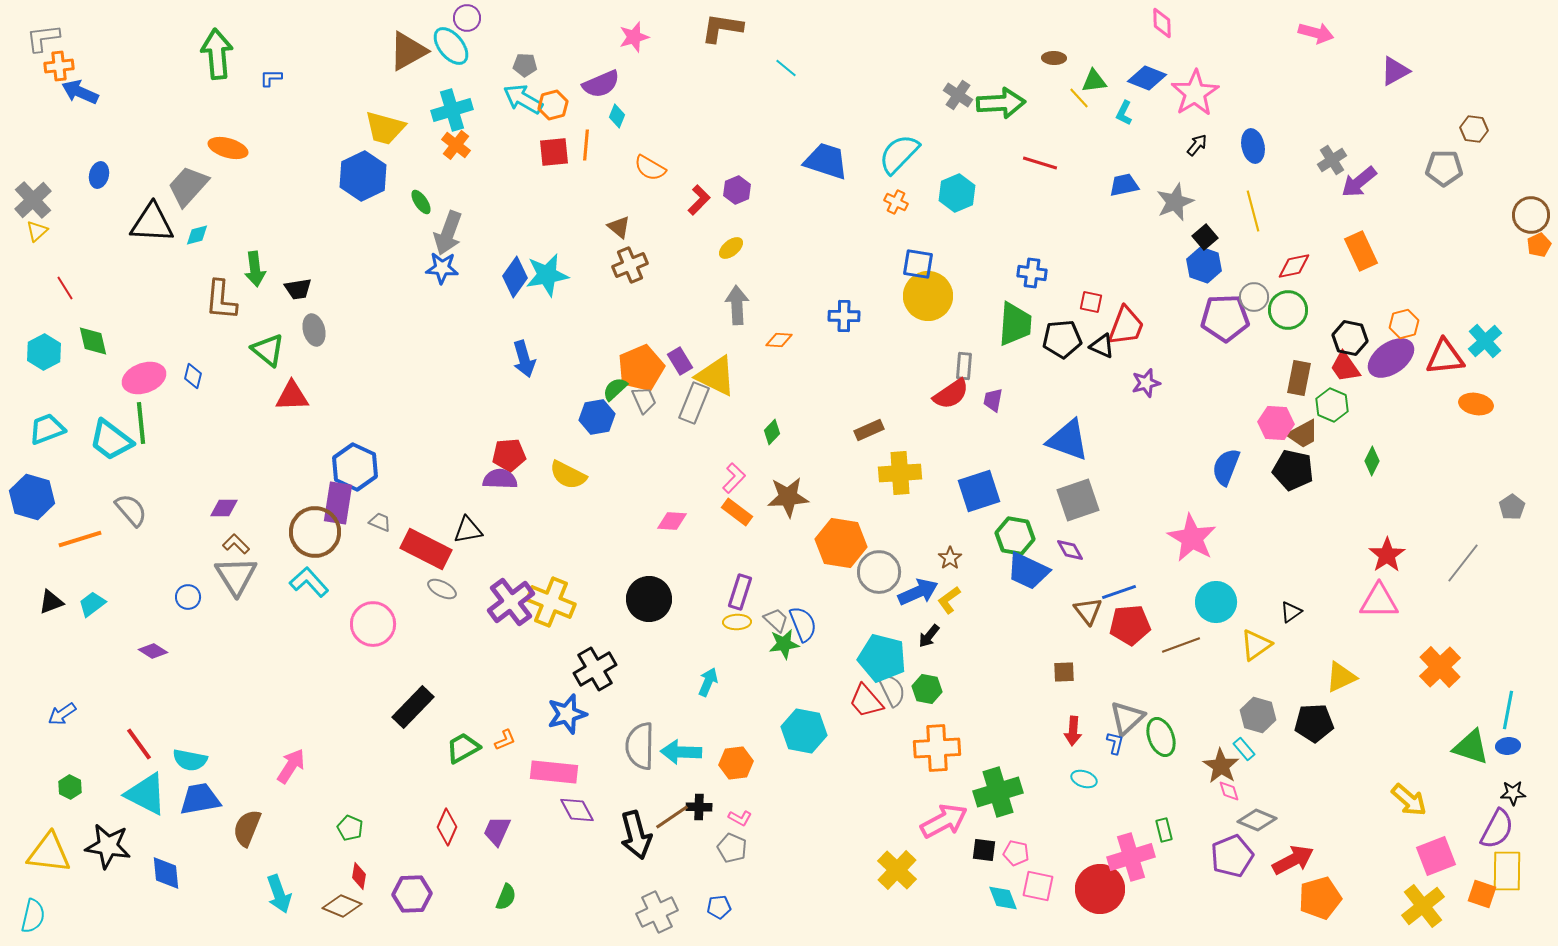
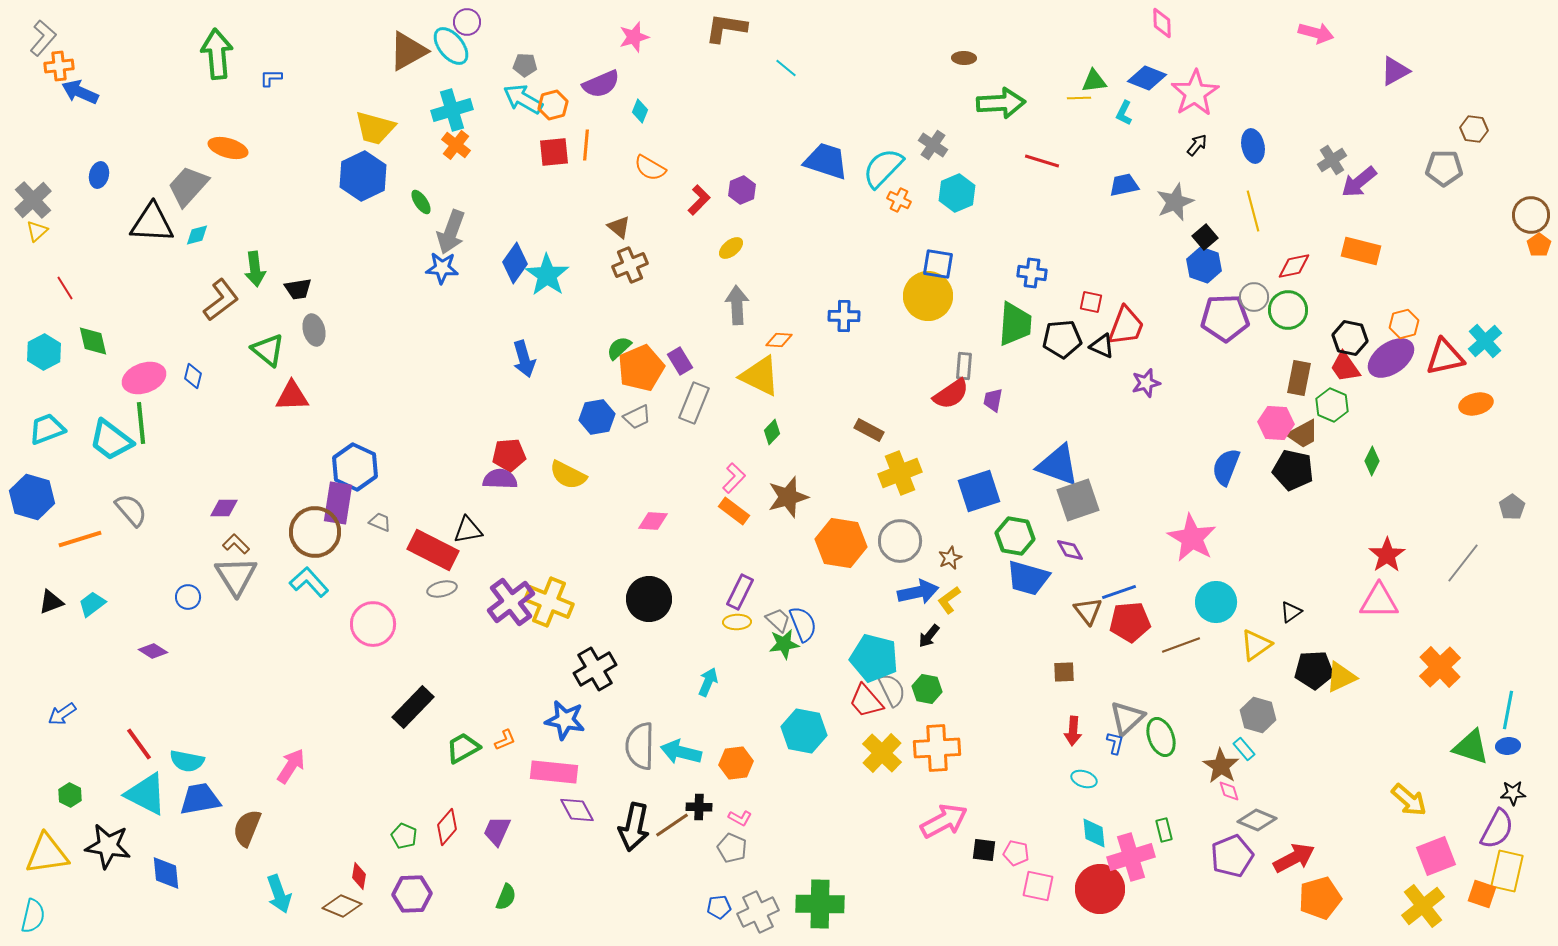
purple circle at (467, 18): moved 4 px down
brown L-shape at (722, 28): moved 4 px right
gray L-shape at (43, 38): rotated 138 degrees clockwise
brown ellipse at (1054, 58): moved 90 px left
gray cross at (958, 95): moved 25 px left, 50 px down
yellow line at (1079, 98): rotated 50 degrees counterclockwise
cyan diamond at (617, 116): moved 23 px right, 5 px up
yellow trapezoid at (385, 128): moved 10 px left
cyan semicircle at (899, 154): moved 16 px left, 14 px down
red line at (1040, 163): moved 2 px right, 2 px up
purple hexagon at (737, 190): moved 5 px right
orange cross at (896, 202): moved 3 px right, 2 px up
gray arrow at (448, 233): moved 3 px right, 1 px up
orange pentagon at (1539, 245): rotated 10 degrees counterclockwise
orange rectangle at (1361, 251): rotated 51 degrees counterclockwise
blue square at (918, 264): moved 20 px right
cyan star at (547, 275): rotated 27 degrees counterclockwise
blue diamond at (515, 277): moved 14 px up
brown L-shape at (221, 300): rotated 132 degrees counterclockwise
red triangle at (1445, 357): rotated 6 degrees counterclockwise
yellow triangle at (716, 376): moved 44 px right
green semicircle at (615, 389): moved 4 px right, 41 px up
gray trapezoid at (644, 400): moved 7 px left, 17 px down; rotated 88 degrees clockwise
orange ellipse at (1476, 404): rotated 24 degrees counterclockwise
brown rectangle at (869, 430): rotated 52 degrees clockwise
blue triangle at (1068, 440): moved 10 px left, 25 px down
yellow cross at (900, 473): rotated 18 degrees counterclockwise
brown star at (788, 497): rotated 12 degrees counterclockwise
orange rectangle at (737, 512): moved 3 px left, 1 px up
pink diamond at (672, 521): moved 19 px left
red rectangle at (426, 549): moved 7 px right, 1 px down
brown star at (950, 558): rotated 10 degrees clockwise
blue trapezoid at (1028, 571): moved 7 px down; rotated 9 degrees counterclockwise
gray circle at (879, 572): moved 21 px right, 31 px up
gray ellipse at (442, 589): rotated 40 degrees counterclockwise
purple rectangle at (740, 592): rotated 8 degrees clockwise
blue arrow at (918, 592): rotated 12 degrees clockwise
yellow cross at (551, 602): moved 2 px left
gray trapezoid at (776, 620): moved 2 px right
red pentagon at (1130, 625): moved 3 px up
cyan pentagon at (882, 658): moved 8 px left
blue star at (567, 714): moved 2 px left, 6 px down; rotated 27 degrees clockwise
black pentagon at (1314, 723): moved 53 px up
cyan arrow at (681, 752): rotated 12 degrees clockwise
cyan semicircle at (190, 760): moved 3 px left, 1 px down
green hexagon at (70, 787): moved 8 px down
green cross at (998, 792): moved 178 px left, 112 px down; rotated 18 degrees clockwise
brown line at (672, 817): moved 8 px down
red diamond at (447, 827): rotated 18 degrees clockwise
green pentagon at (350, 828): moved 54 px right, 8 px down
black arrow at (636, 835): moved 2 px left, 8 px up; rotated 27 degrees clockwise
yellow triangle at (49, 853): moved 2 px left, 1 px down; rotated 15 degrees counterclockwise
red arrow at (1293, 860): moved 1 px right, 2 px up
yellow cross at (897, 870): moved 15 px left, 117 px up
yellow rectangle at (1507, 871): rotated 12 degrees clockwise
cyan diamond at (1003, 898): moved 91 px right, 65 px up; rotated 16 degrees clockwise
gray cross at (657, 912): moved 101 px right
